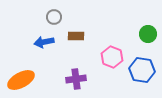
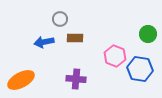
gray circle: moved 6 px right, 2 px down
brown rectangle: moved 1 px left, 2 px down
pink hexagon: moved 3 px right, 1 px up
blue hexagon: moved 2 px left, 1 px up
purple cross: rotated 12 degrees clockwise
